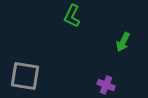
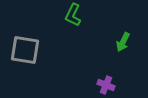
green L-shape: moved 1 px right, 1 px up
gray square: moved 26 px up
